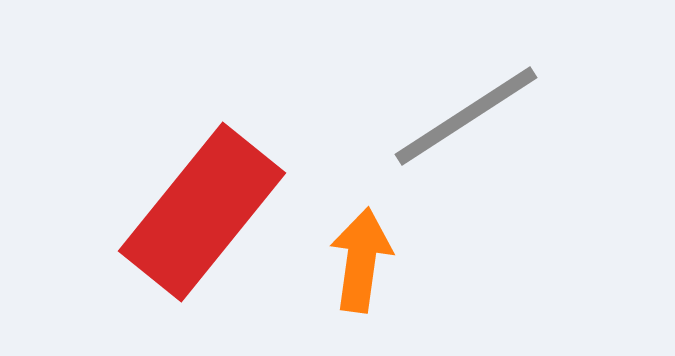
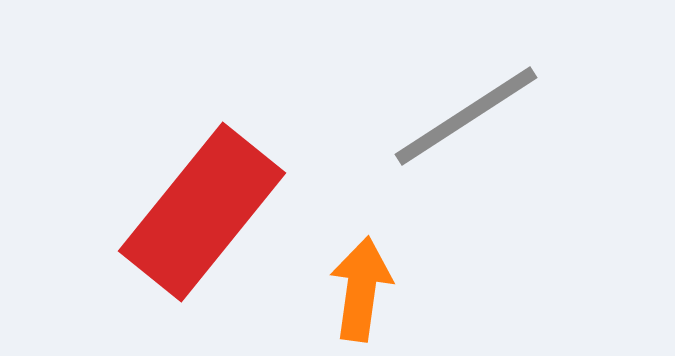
orange arrow: moved 29 px down
